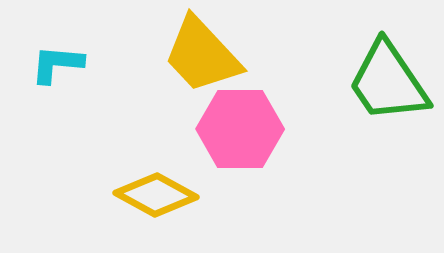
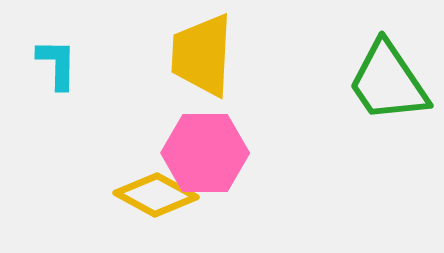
yellow trapezoid: rotated 46 degrees clockwise
cyan L-shape: rotated 86 degrees clockwise
pink hexagon: moved 35 px left, 24 px down
